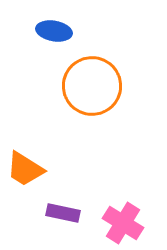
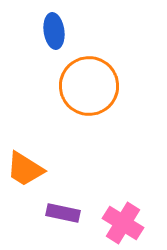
blue ellipse: rotated 72 degrees clockwise
orange circle: moved 3 px left
